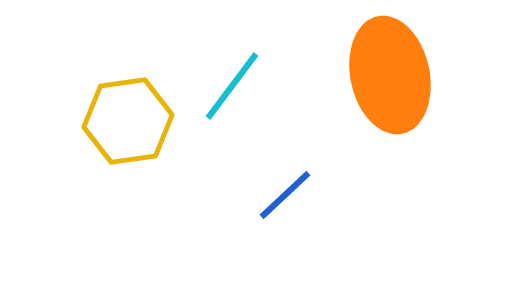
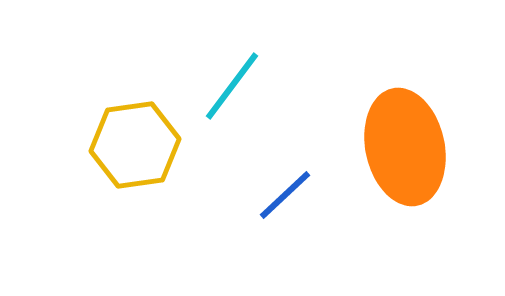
orange ellipse: moved 15 px right, 72 px down
yellow hexagon: moved 7 px right, 24 px down
